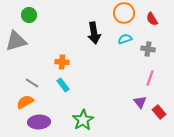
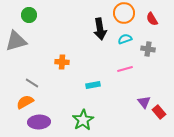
black arrow: moved 6 px right, 4 px up
pink line: moved 25 px left, 9 px up; rotated 56 degrees clockwise
cyan rectangle: moved 30 px right; rotated 64 degrees counterclockwise
purple triangle: moved 4 px right
